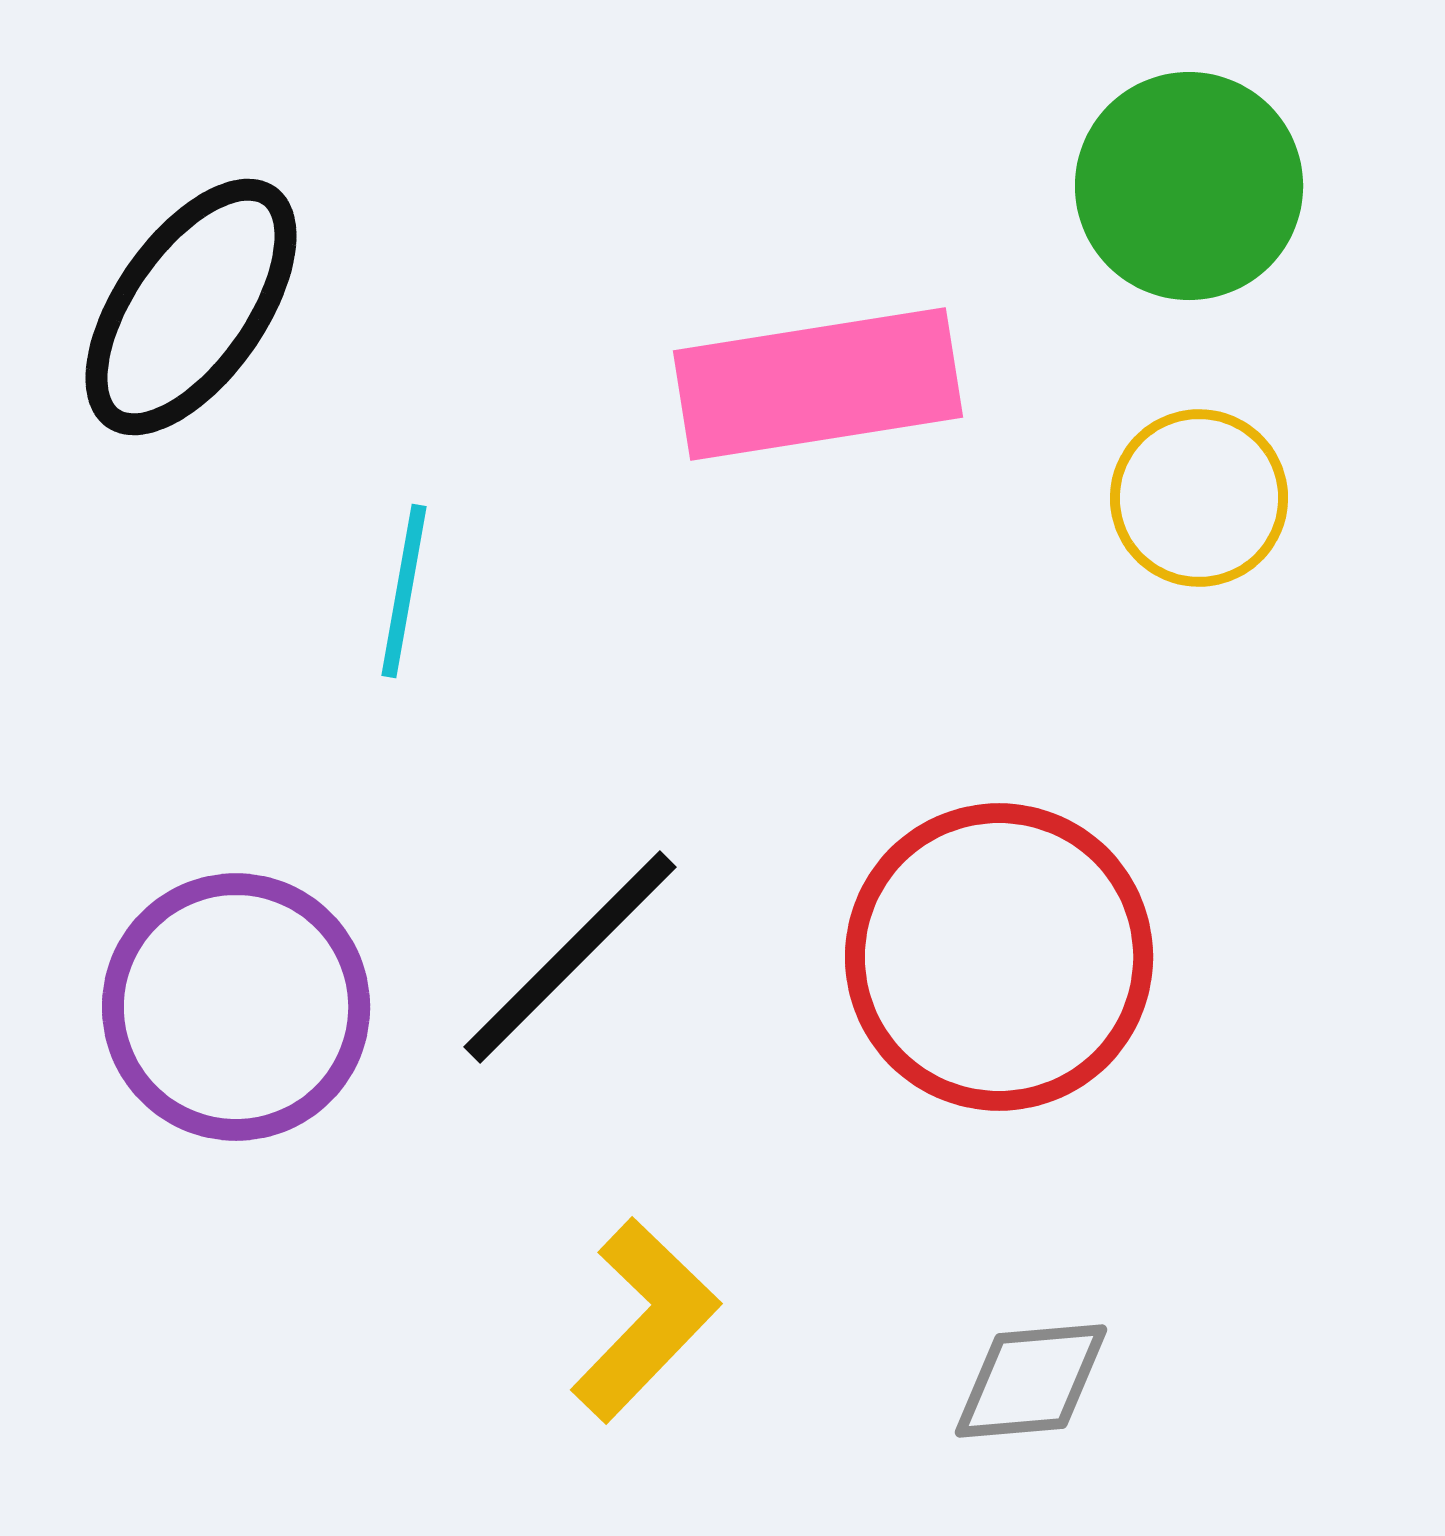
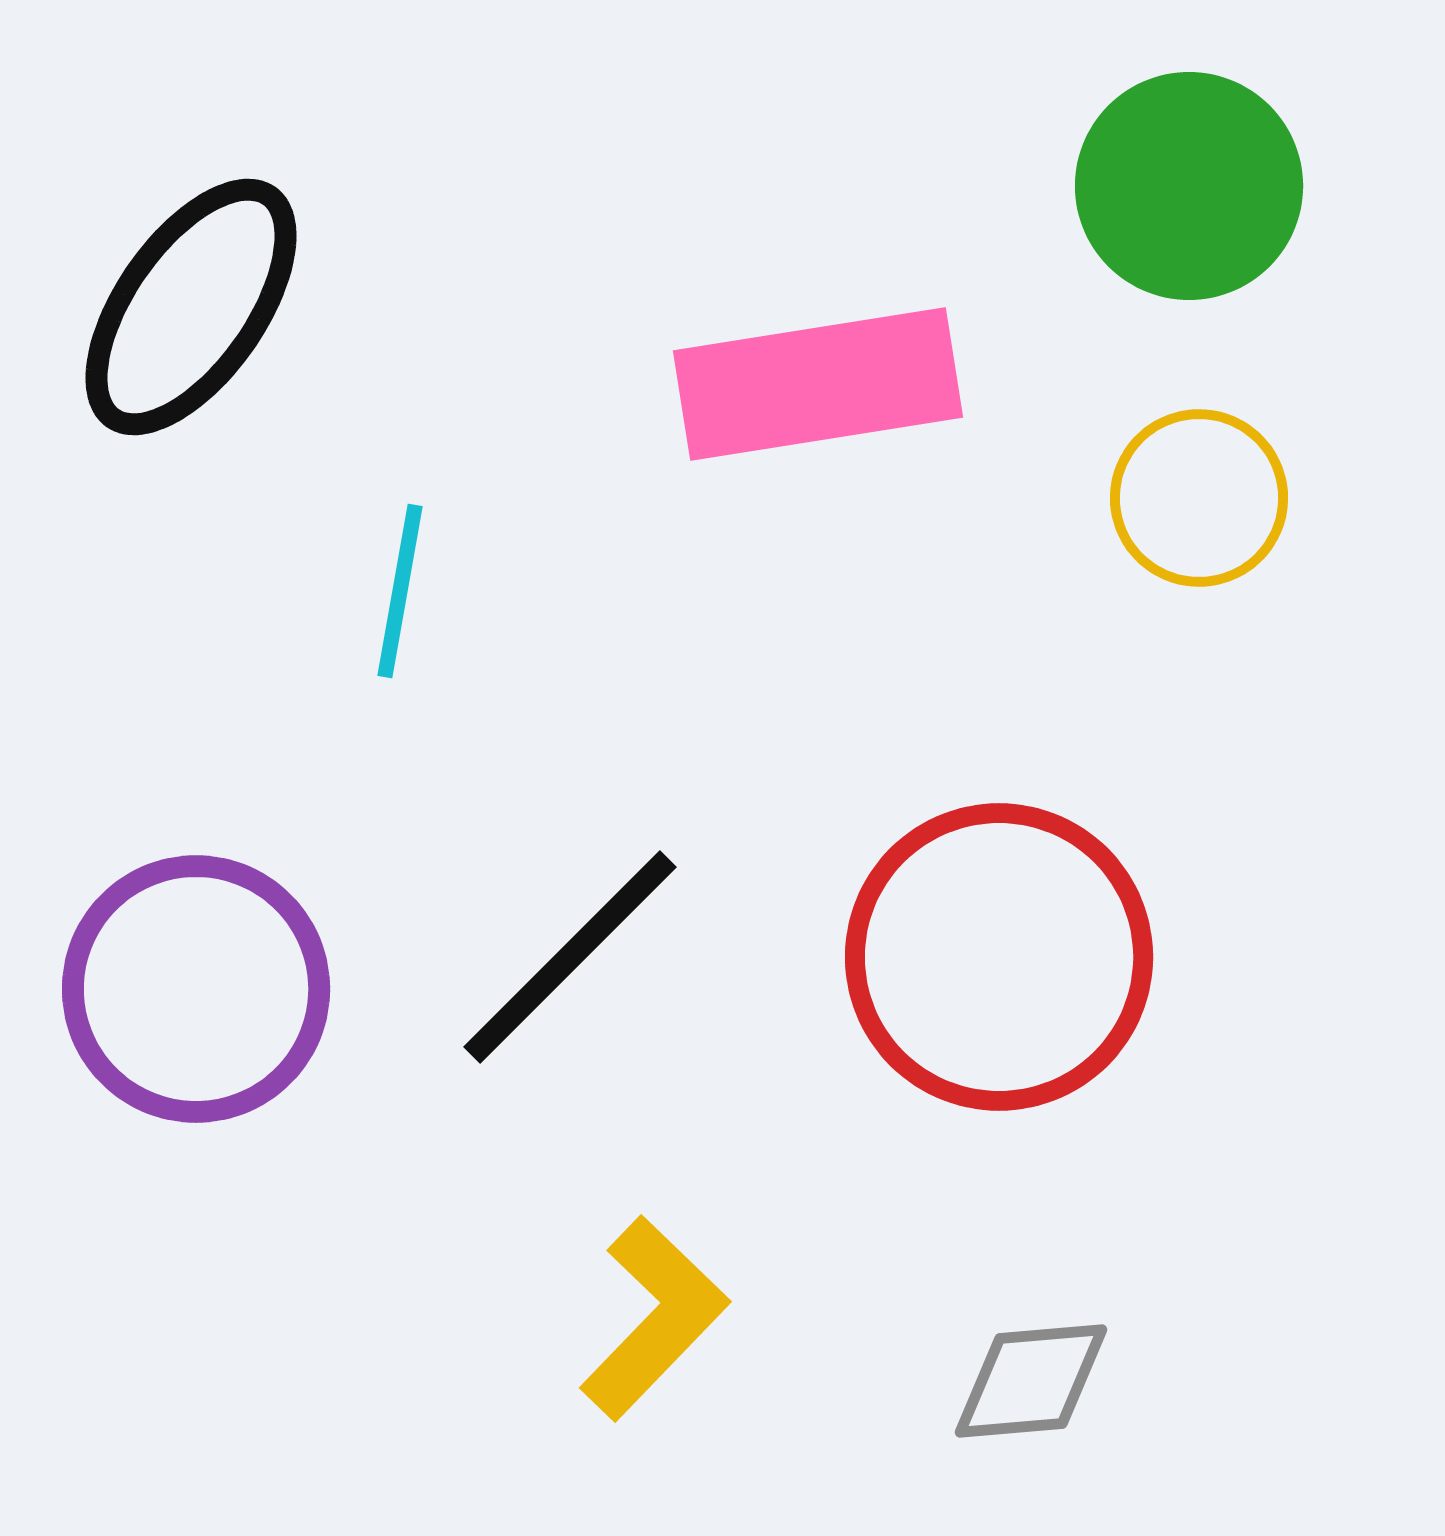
cyan line: moved 4 px left
purple circle: moved 40 px left, 18 px up
yellow L-shape: moved 9 px right, 2 px up
